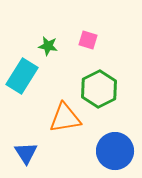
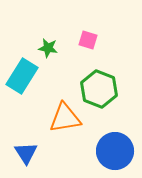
green star: moved 2 px down
green hexagon: rotated 12 degrees counterclockwise
